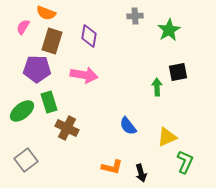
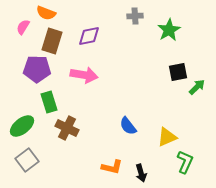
purple diamond: rotated 70 degrees clockwise
green arrow: moved 40 px right; rotated 48 degrees clockwise
green ellipse: moved 15 px down
gray square: moved 1 px right
